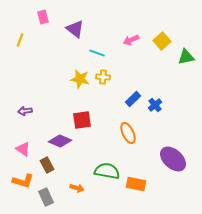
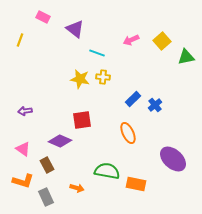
pink rectangle: rotated 48 degrees counterclockwise
